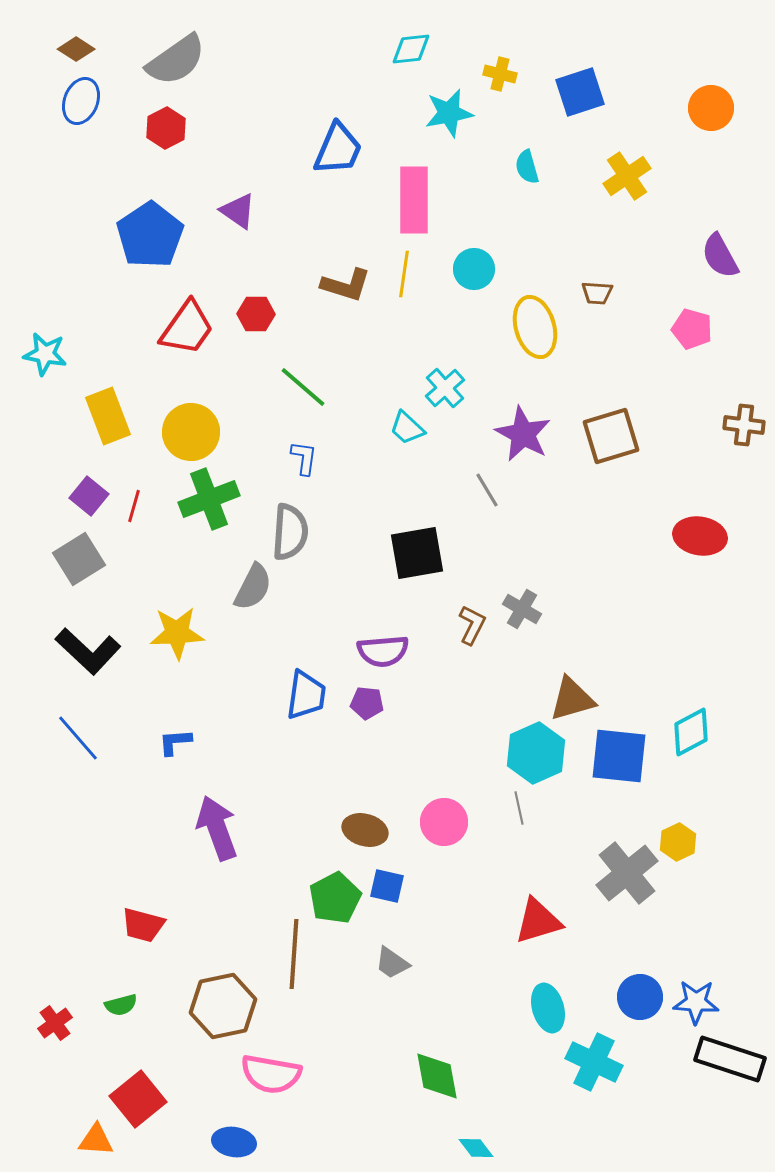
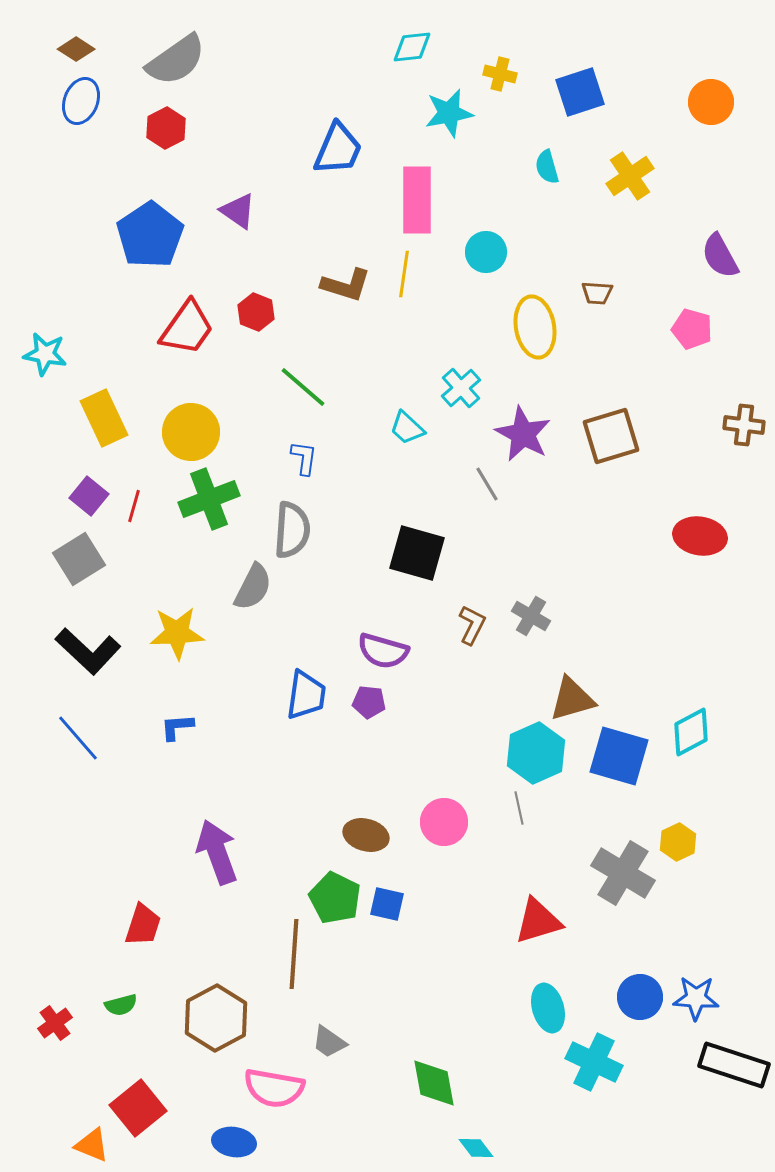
cyan diamond at (411, 49): moved 1 px right, 2 px up
orange circle at (711, 108): moved 6 px up
cyan semicircle at (527, 167): moved 20 px right
yellow cross at (627, 176): moved 3 px right
pink rectangle at (414, 200): moved 3 px right
cyan circle at (474, 269): moved 12 px right, 17 px up
red hexagon at (256, 314): moved 2 px up; rotated 21 degrees clockwise
yellow ellipse at (535, 327): rotated 6 degrees clockwise
cyan cross at (445, 388): moved 16 px right
yellow rectangle at (108, 416): moved 4 px left, 2 px down; rotated 4 degrees counterclockwise
gray line at (487, 490): moved 6 px up
gray semicircle at (290, 532): moved 2 px right, 2 px up
black square at (417, 553): rotated 26 degrees clockwise
gray cross at (522, 609): moved 9 px right, 7 px down
purple semicircle at (383, 651): rotated 21 degrees clockwise
purple pentagon at (367, 703): moved 2 px right, 1 px up
blue L-shape at (175, 742): moved 2 px right, 15 px up
blue square at (619, 756): rotated 10 degrees clockwise
purple arrow at (217, 828): moved 24 px down
brown ellipse at (365, 830): moved 1 px right, 5 px down
gray cross at (627, 873): moved 4 px left; rotated 20 degrees counterclockwise
blue square at (387, 886): moved 18 px down
green pentagon at (335, 898): rotated 18 degrees counterclockwise
red trapezoid at (143, 925): rotated 87 degrees counterclockwise
gray trapezoid at (392, 963): moved 63 px left, 79 px down
blue star at (696, 1002): moved 4 px up
brown hexagon at (223, 1006): moved 7 px left, 12 px down; rotated 16 degrees counterclockwise
black rectangle at (730, 1059): moved 4 px right, 6 px down
pink semicircle at (271, 1074): moved 3 px right, 14 px down
green diamond at (437, 1076): moved 3 px left, 7 px down
red square at (138, 1099): moved 9 px down
orange triangle at (96, 1140): moved 4 px left, 5 px down; rotated 18 degrees clockwise
